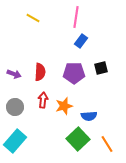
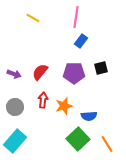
red semicircle: rotated 144 degrees counterclockwise
